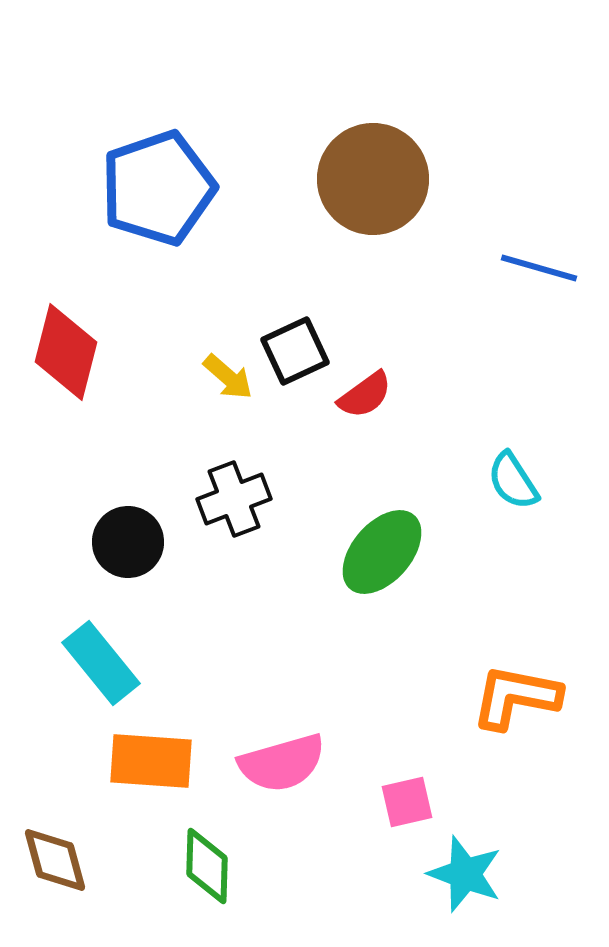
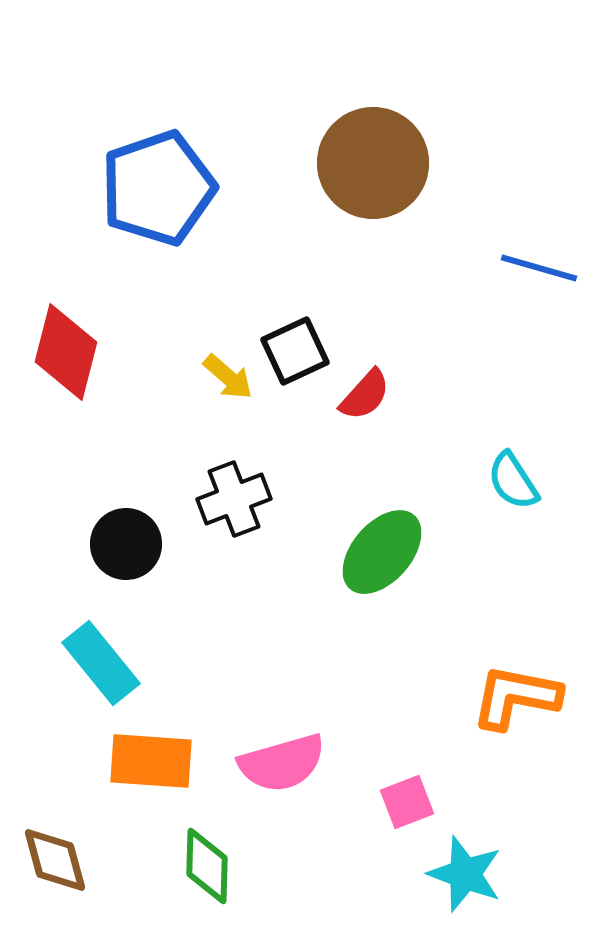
brown circle: moved 16 px up
red semicircle: rotated 12 degrees counterclockwise
black circle: moved 2 px left, 2 px down
pink square: rotated 8 degrees counterclockwise
